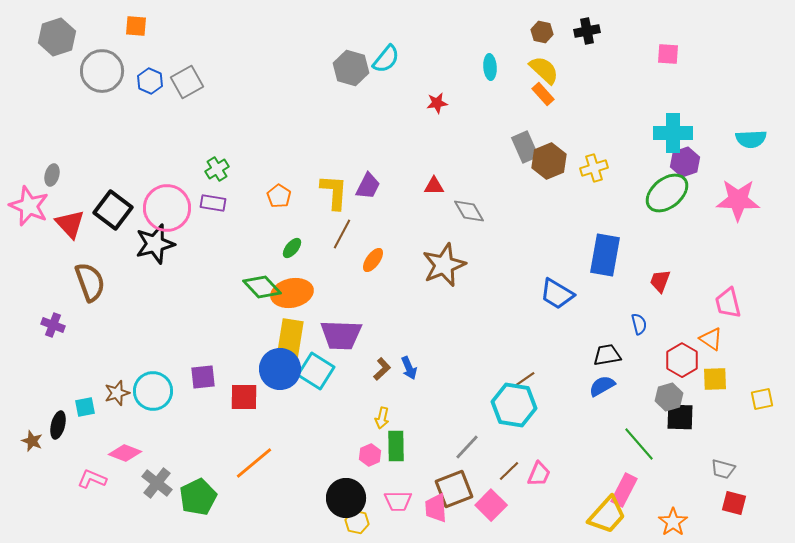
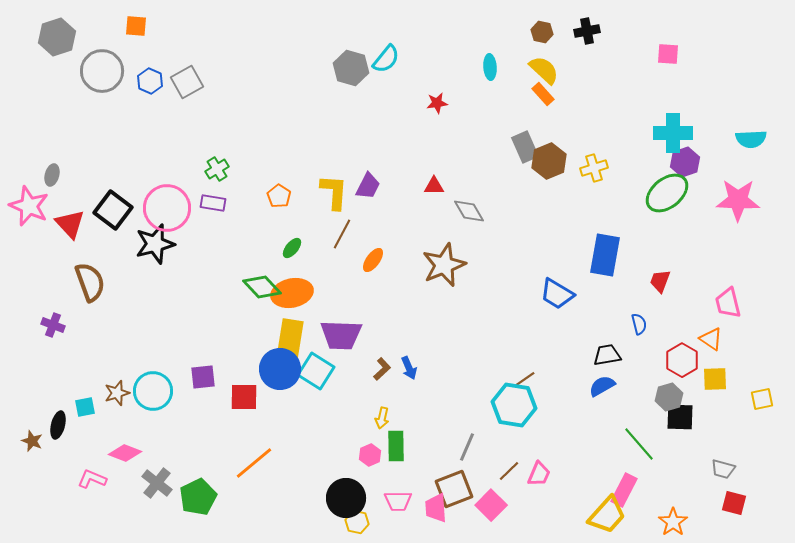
gray line at (467, 447): rotated 20 degrees counterclockwise
